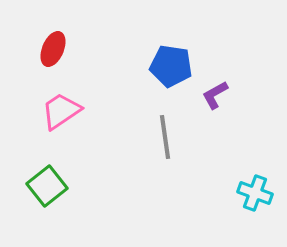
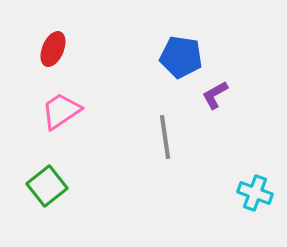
blue pentagon: moved 10 px right, 9 px up
